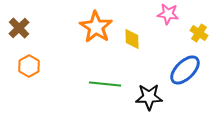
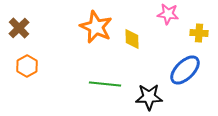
orange star: rotated 8 degrees counterclockwise
yellow cross: rotated 30 degrees counterclockwise
orange hexagon: moved 2 px left
